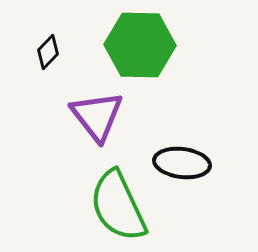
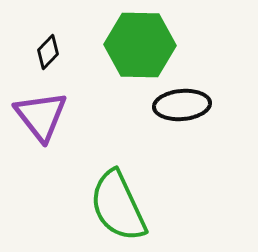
purple triangle: moved 56 px left
black ellipse: moved 58 px up; rotated 12 degrees counterclockwise
